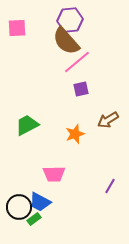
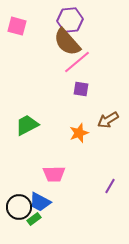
pink square: moved 2 px up; rotated 18 degrees clockwise
brown semicircle: moved 1 px right, 1 px down
purple square: rotated 21 degrees clockwise
orange star: moved 4 px right, 1 px up
